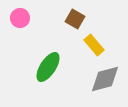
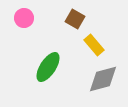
pink circle: moved 4 px right
gray diamond: moved 2 px left
